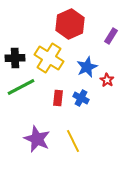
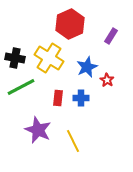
black cross: rotated 12 degrees clockwise
blue cross: rotated 28 degrees counterclockwise
purple star: moved 1 px right, 9 px up
